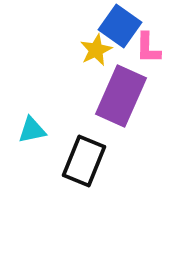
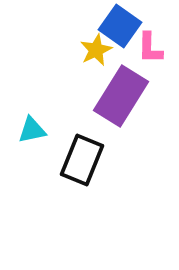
pink L-shape: moved 2 px right
purple rectangle: rotated 8 degrees clockwise
black rectangle: moved 2 px left, 1 px up
